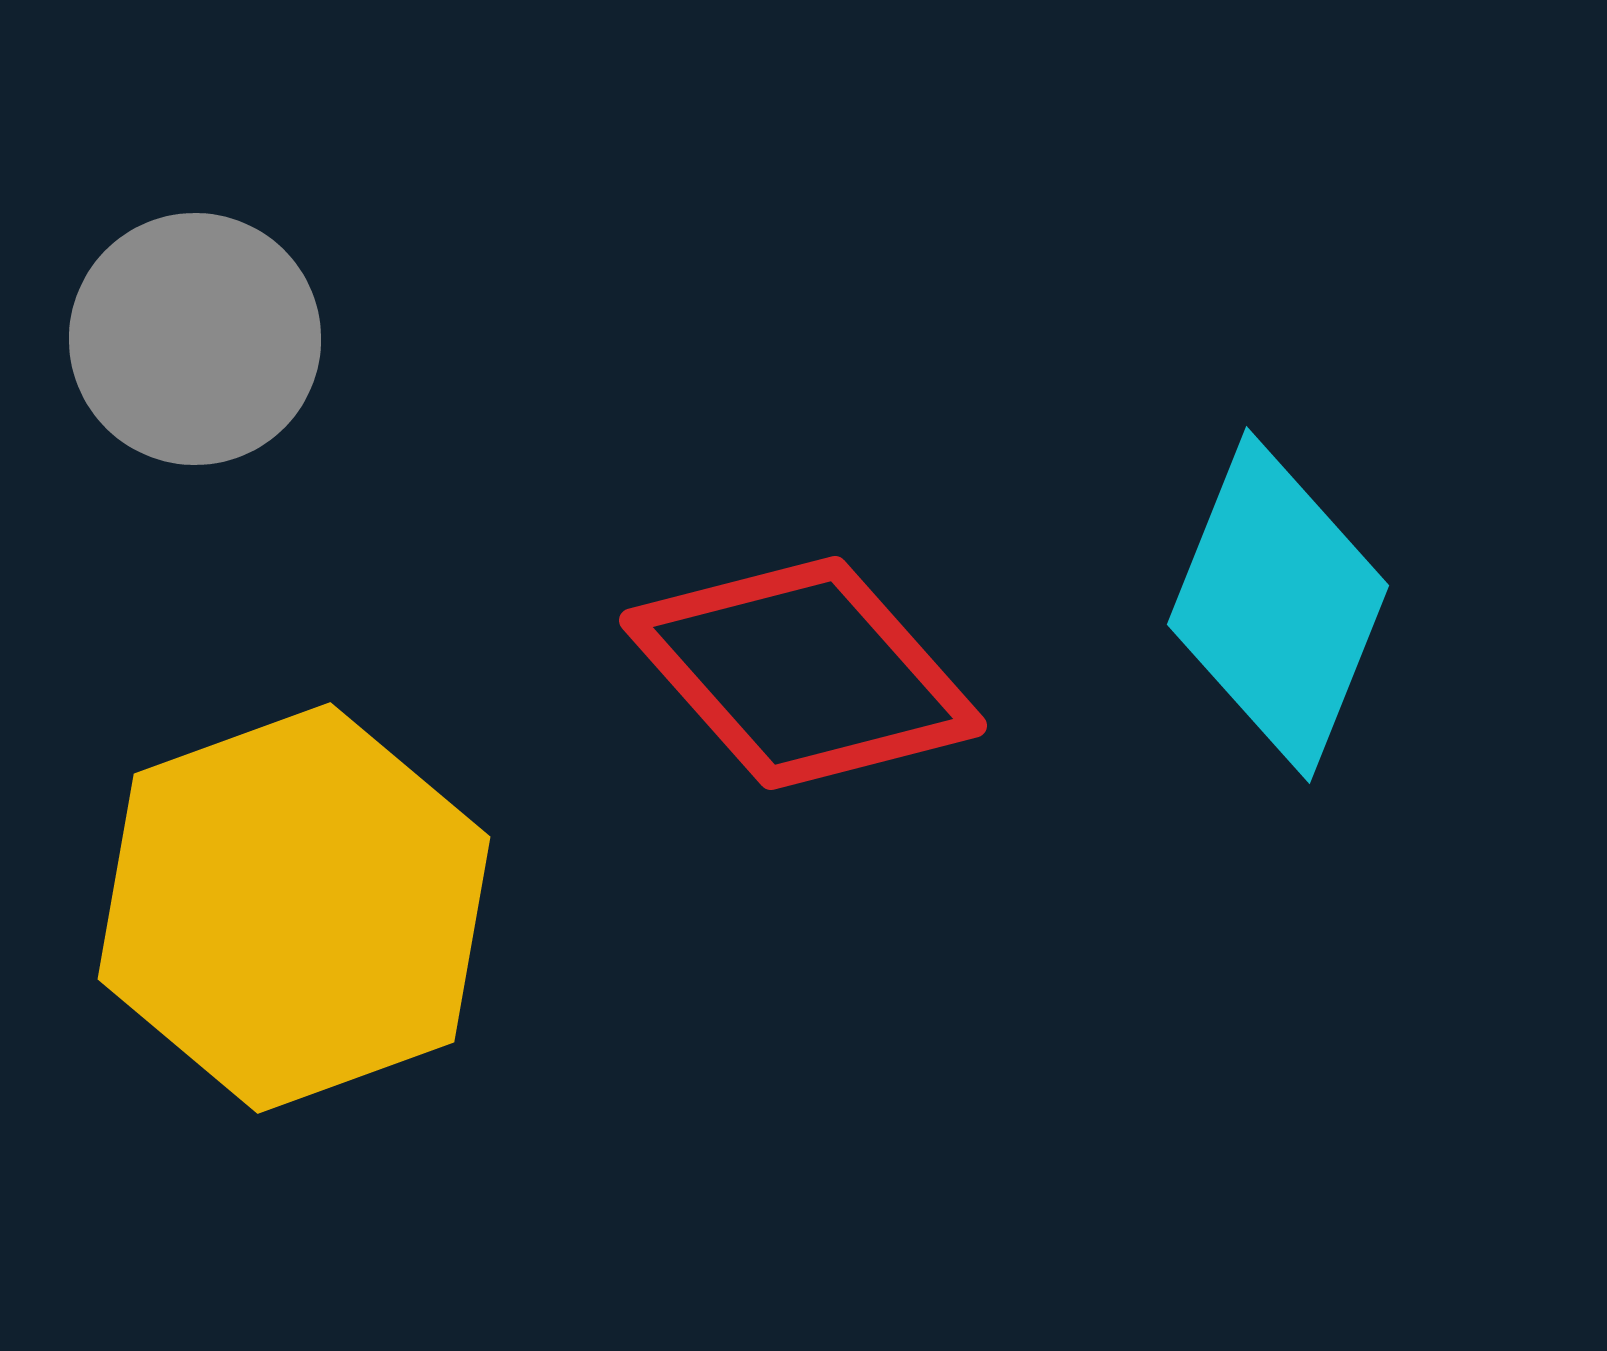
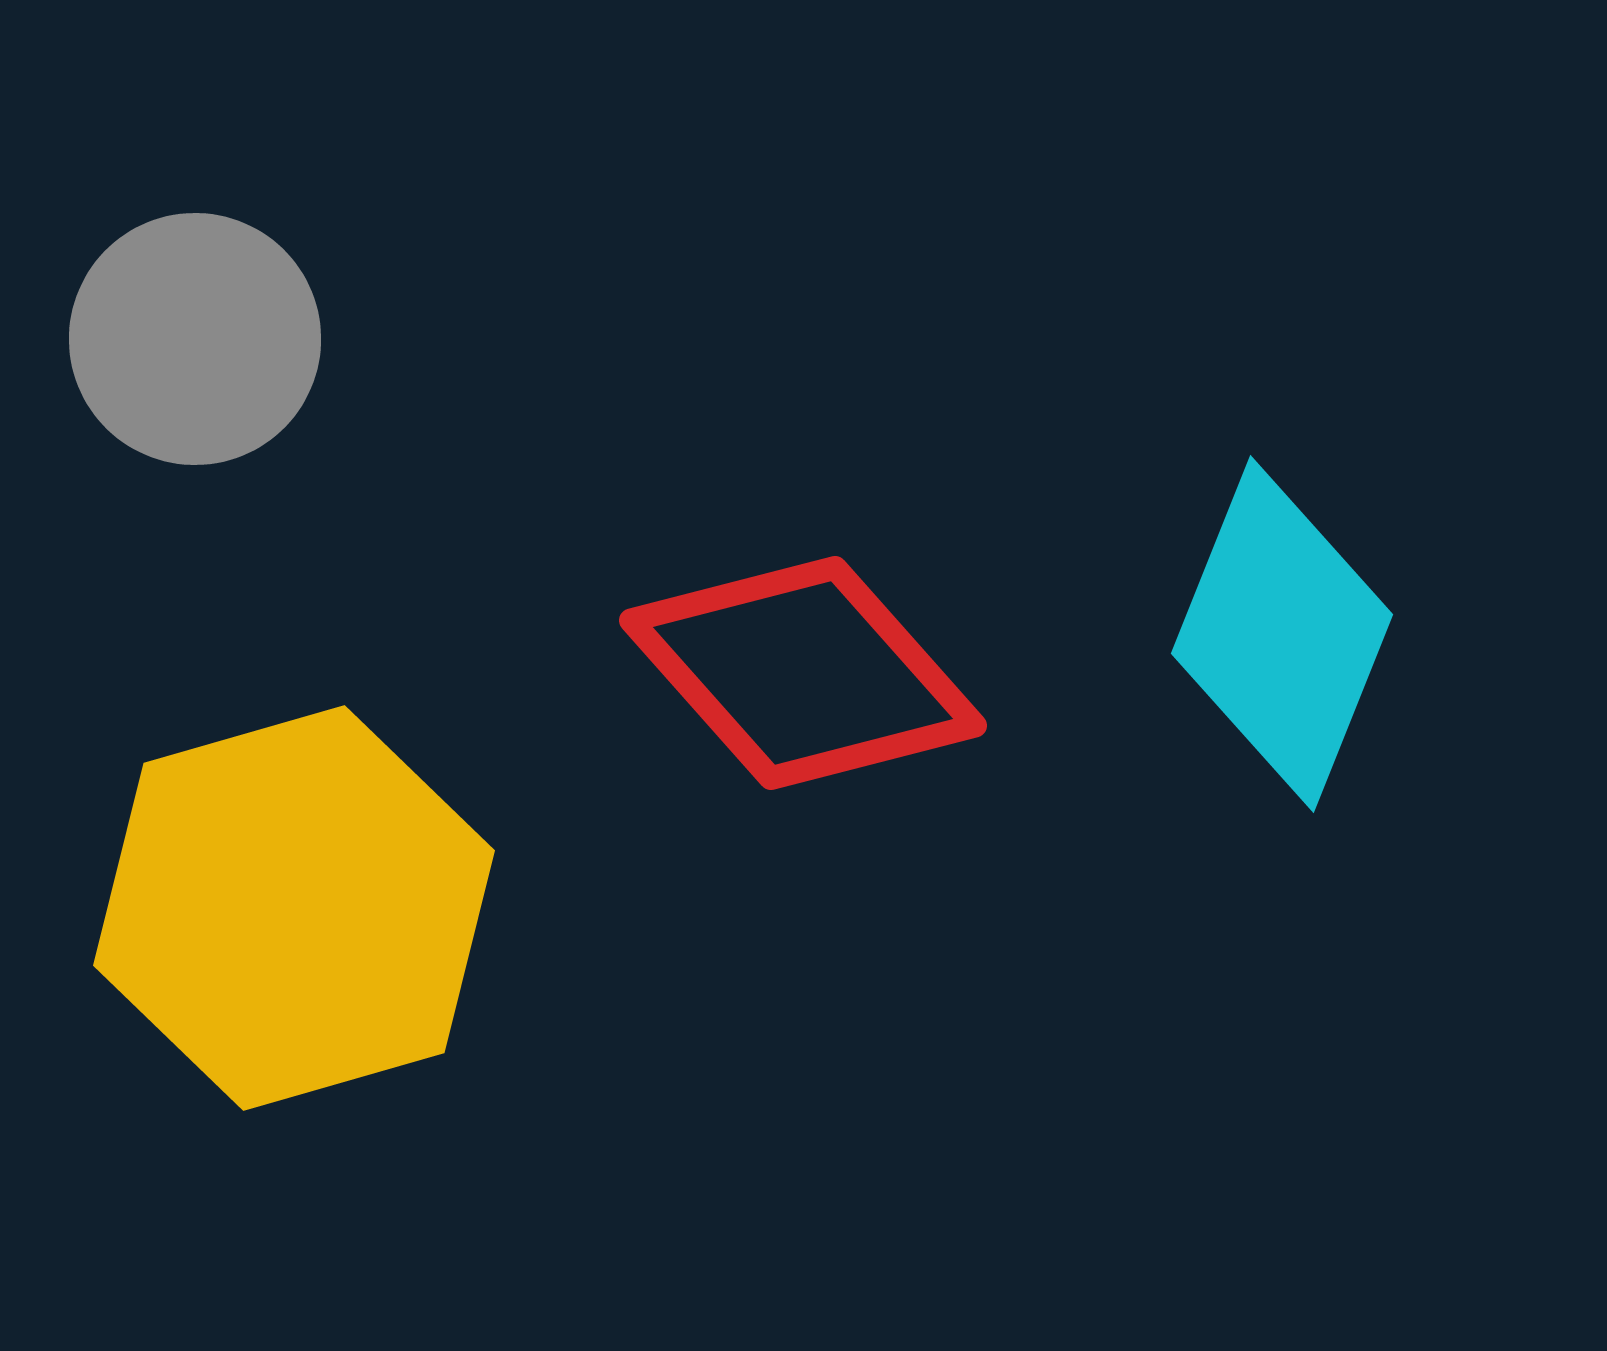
cyan diamond: moved 4 px right, 29 px down
yellow hexagon: rotated 4 degrees clockwise
